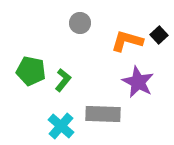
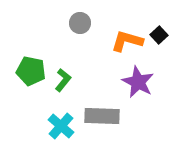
gray rectangle: moved 1 px left, 2 px down
